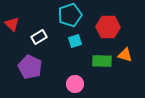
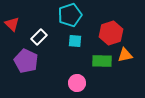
red hexagon: moved 3 px right, 6 px down; rotated 20 degrees counterclockwise
white rectangle: rotated 14 degrees counterclockwise
cyan square: rotated 24 degrees clockwise
orange triangle: rotated 28 degrees counterclockwise
purple pentagon: moved 4 px left, 6 px up
pink circle: moved 2 px right, 1 px up
